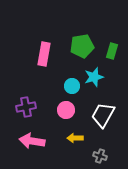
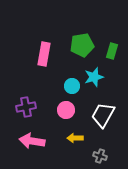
green pentagon: moved 1 px up
